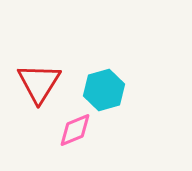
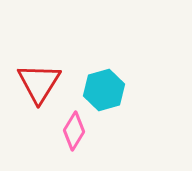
pink diamond: moved 1 px left, 1 px down; rotated 36 degrees counterclockwise
